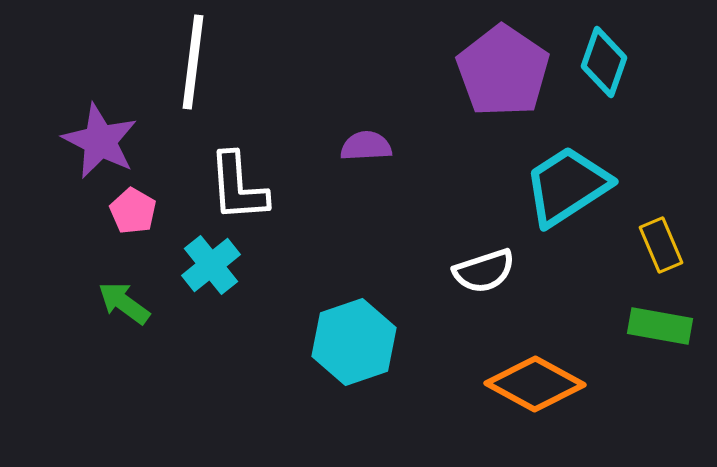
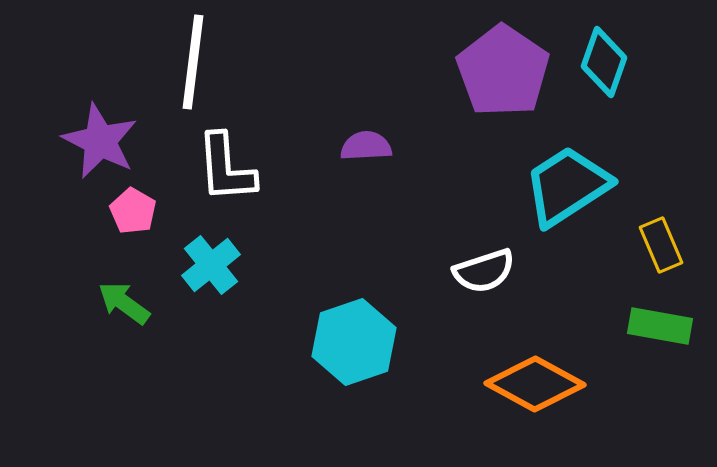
white L-shape: moved 12 px left, 19 px up
